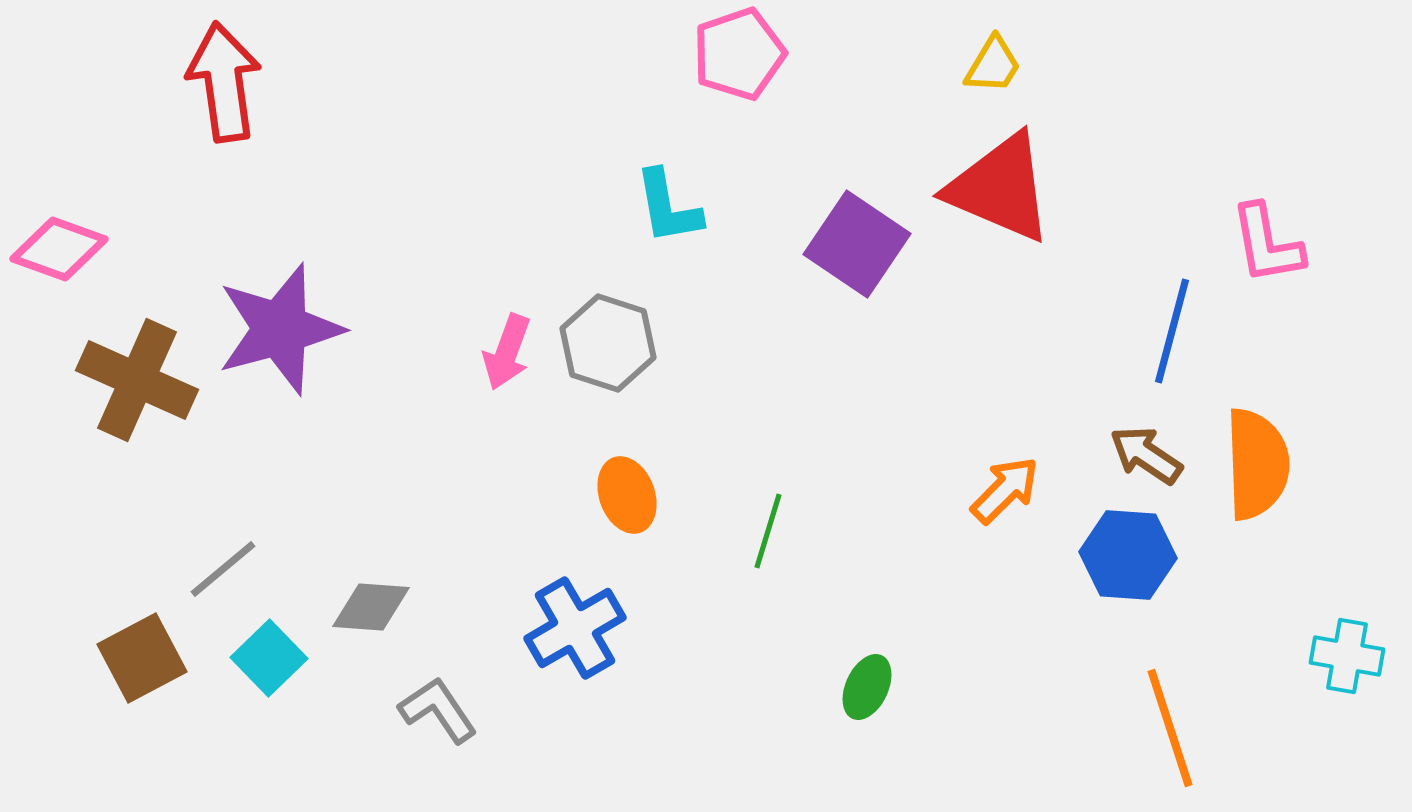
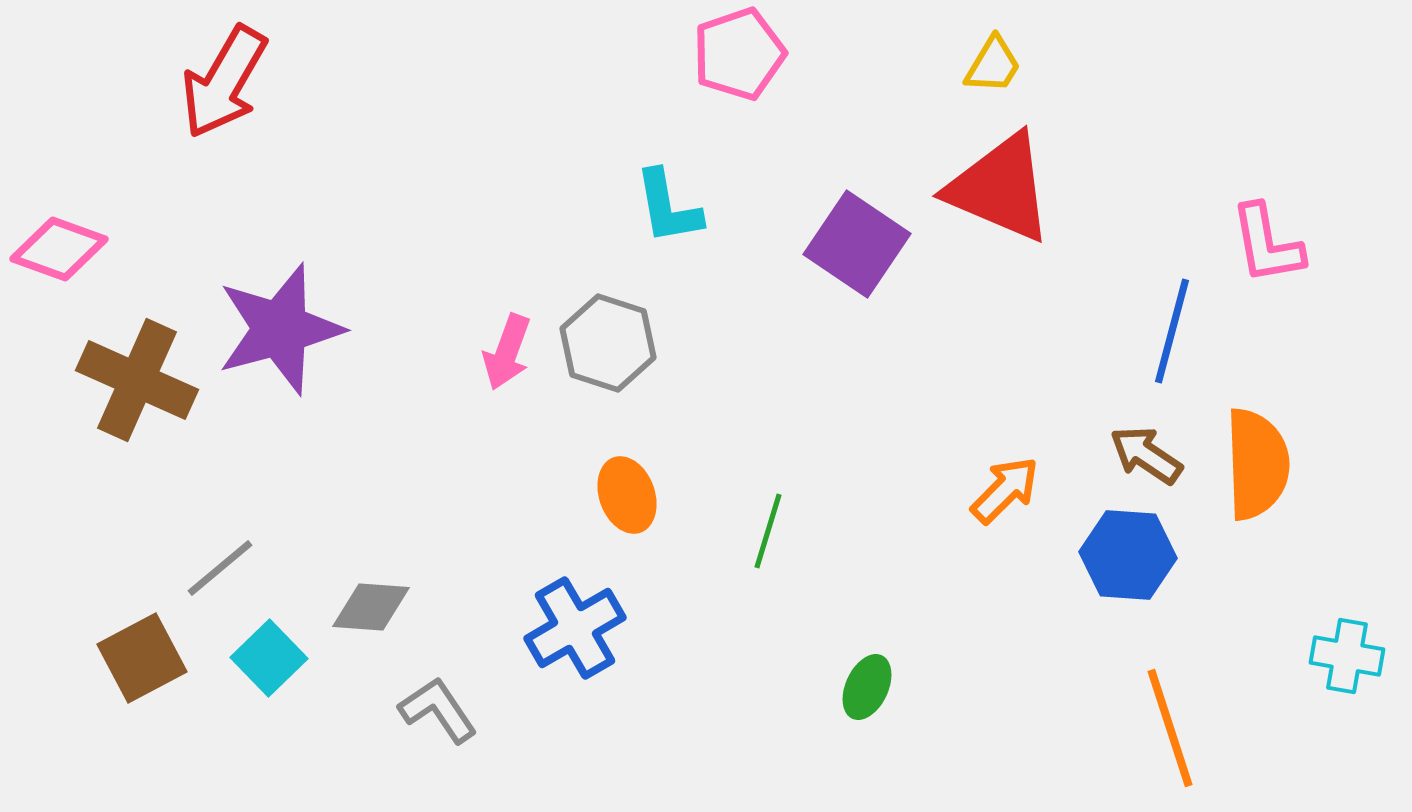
red arrow: rotated 142 degrees counterclockwise
gray line: moved 3 px left, 1 px up
